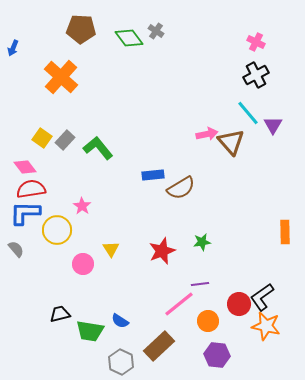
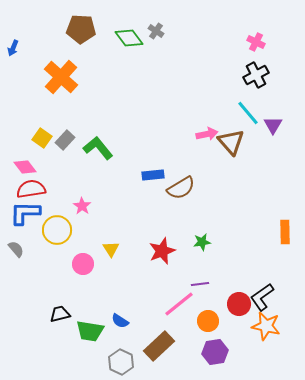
purple hexagon: moved 2 px left, 3 px up; rotated 15 degrees counterclockwise
